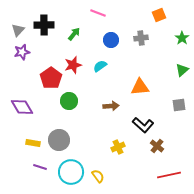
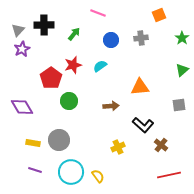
purple star: moved 3 px up; rotated 14 degrees counterclockwise
brown cross: moved 4 px right, 1 px up
purple line: moved 5 px left, 3 px down
